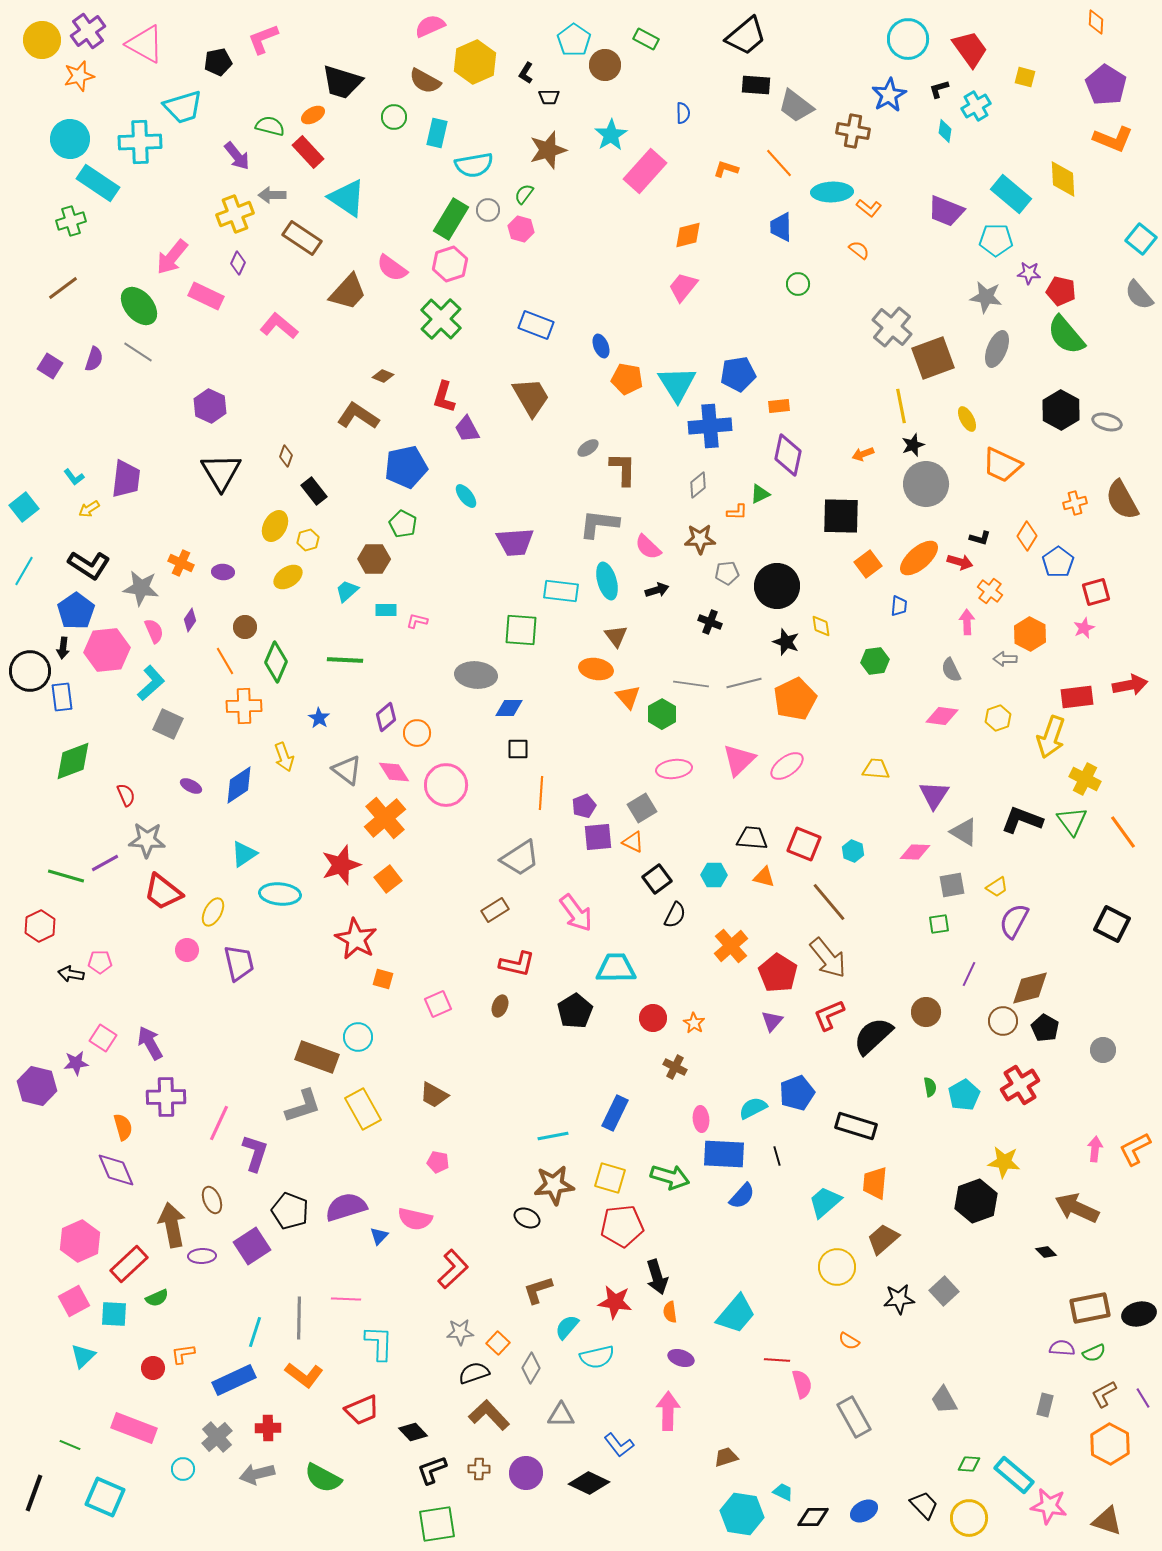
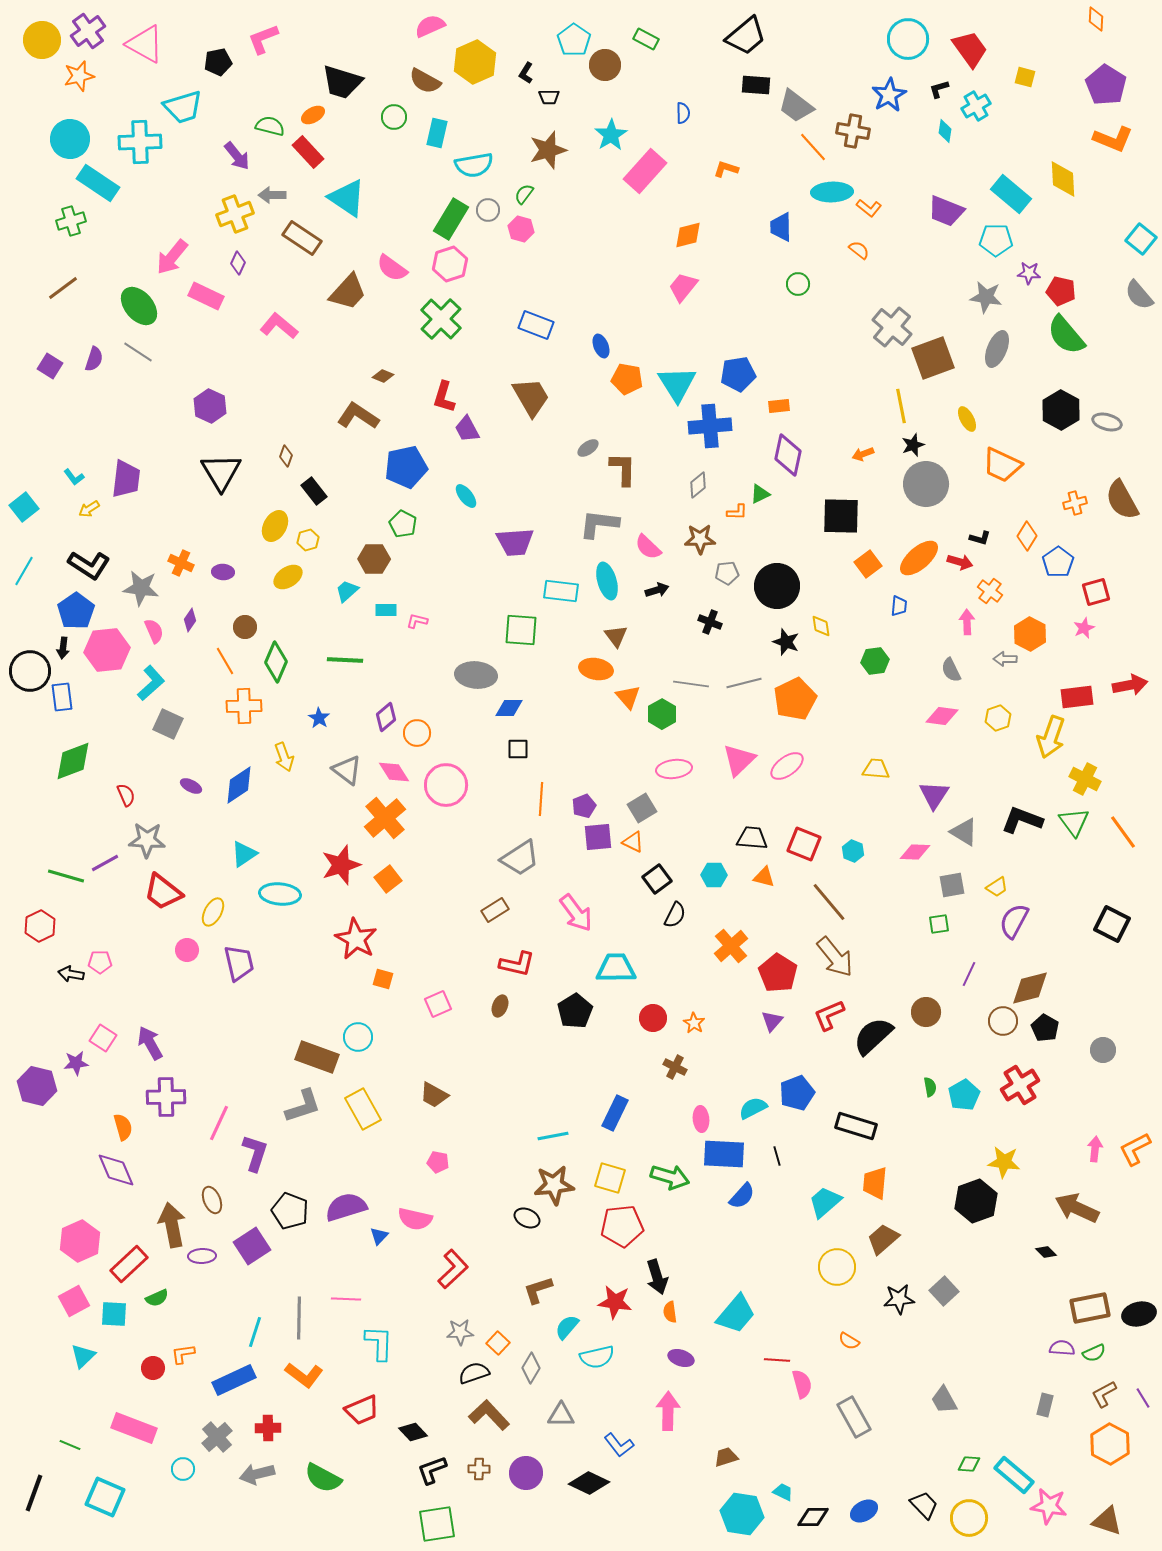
orange diamond at (1096, 22): moved 3 px up
orange line at (779, 163): moved 34 px right, 16 px up
orange line at (541, 793): moved 6 px down
green triangle at (1072, 821): moved 2 px right, 1 px down
brown arrow at (828, 958): moved 7 px right, 1 px up
